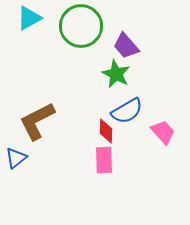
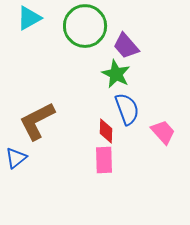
green circle: moved 4 px right
blue semicircle: moved 2 px up; rotated 80 degrees counterclockwise
